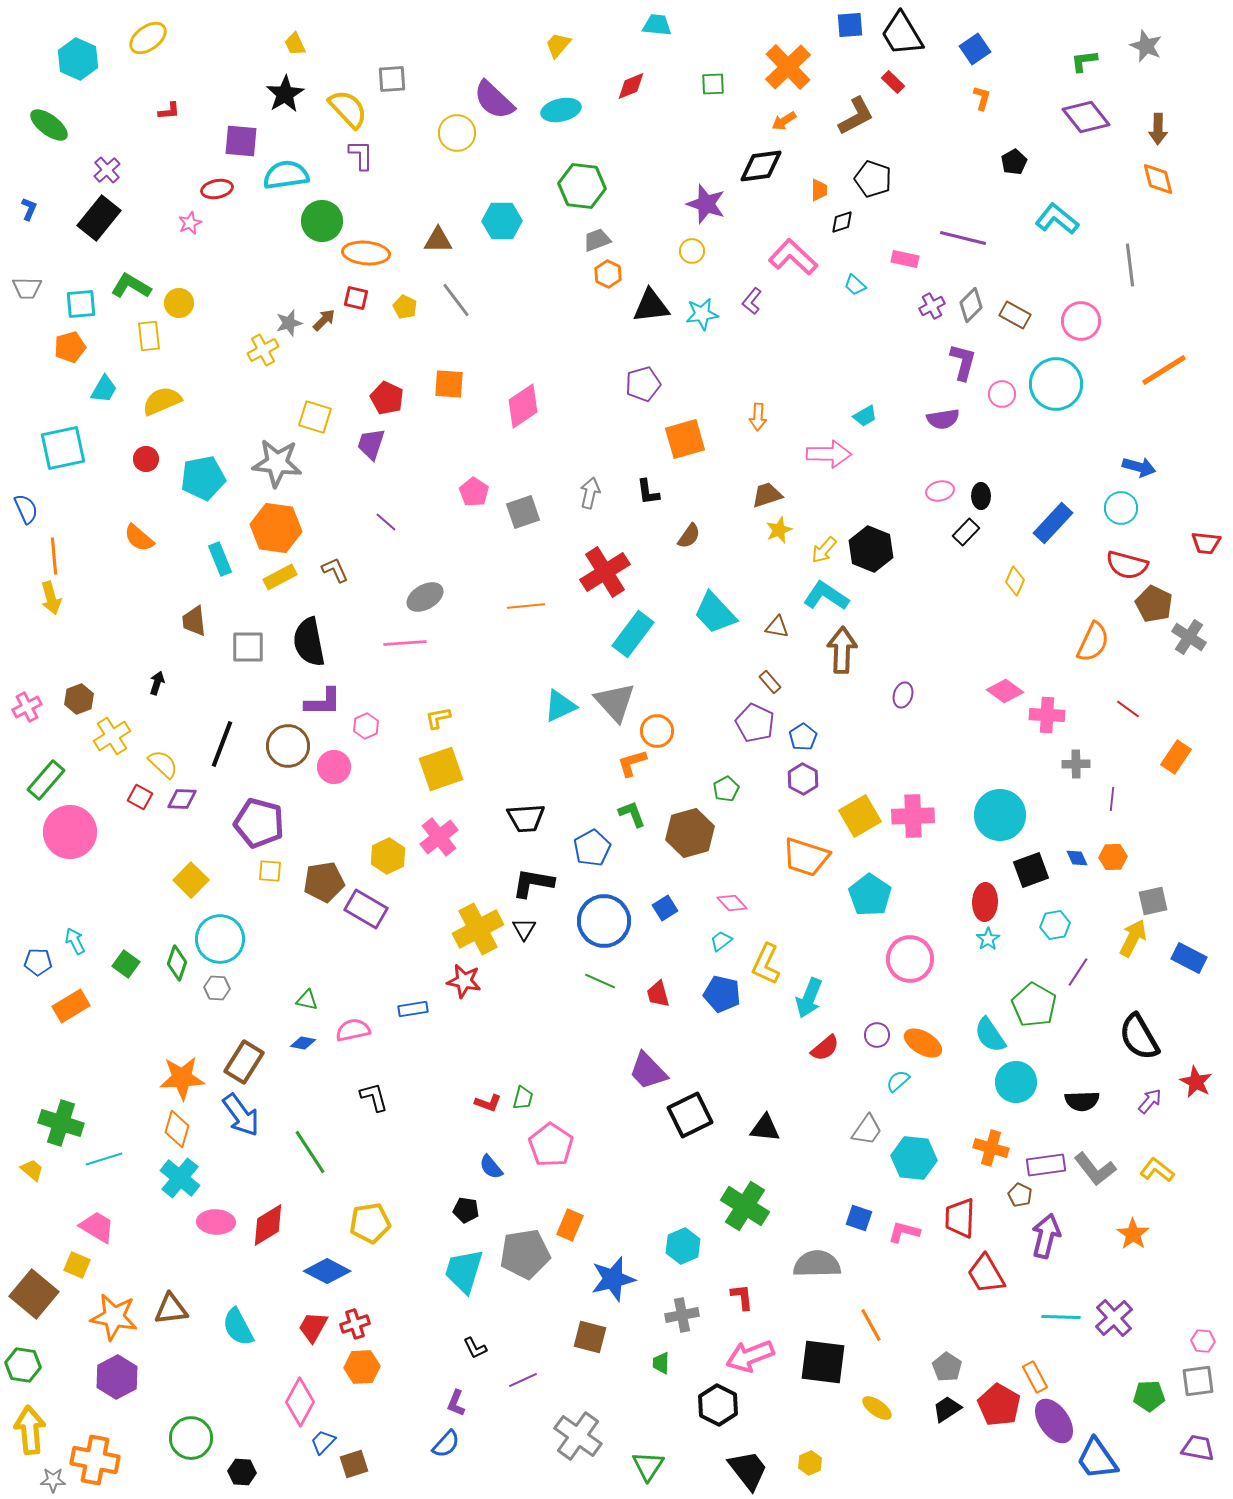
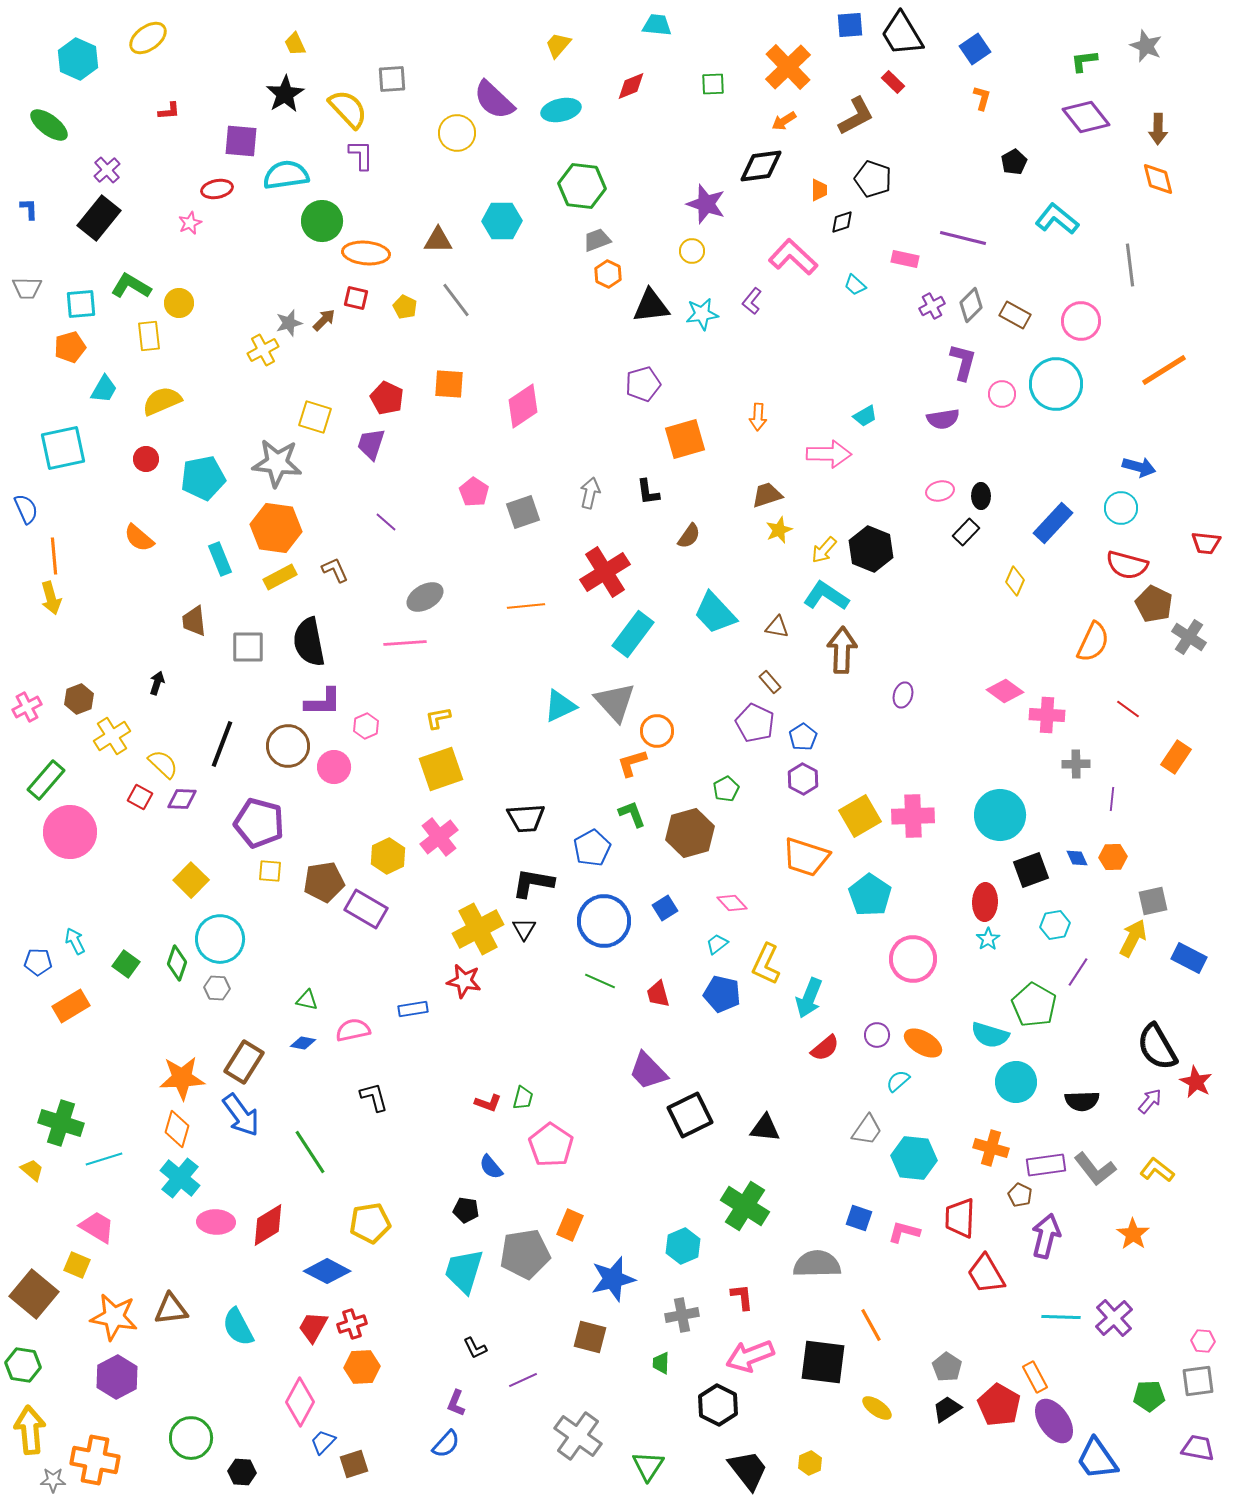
blue L-shape at (29, 209): rotated 25 degrees counterclockwise
cyan trapezoid at (721, 941): moved 4 px left, 3 px down
pink circle at (910, 959): moved 3 px right
cyan semicircle at (990, 1035): rotated 39 degrees counterclockwise
black semicircle at (1139, 1037): moved 18 px right, 10 px down
red cross at (355, 1324): moved 3 px left
